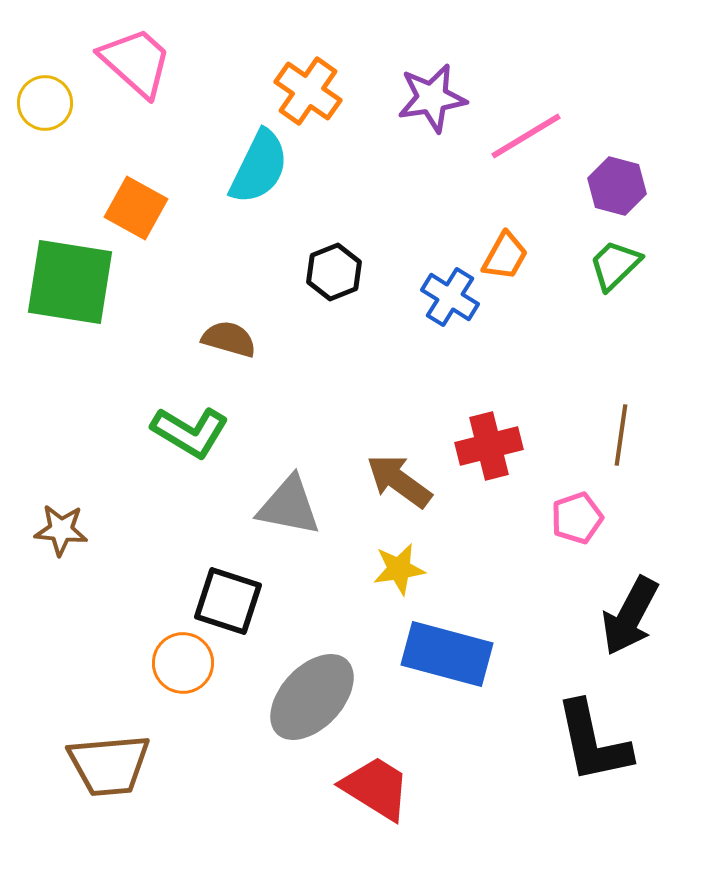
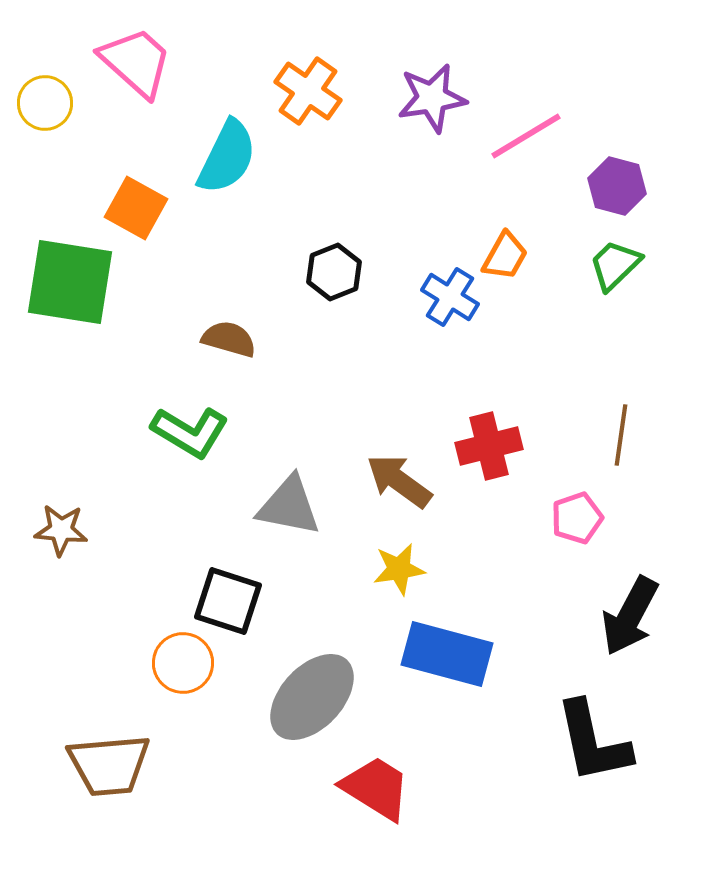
cyan semicircle: moved 32 px left, 10 px up
